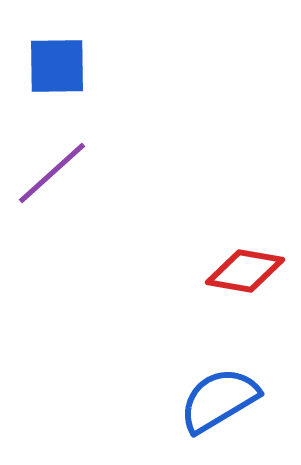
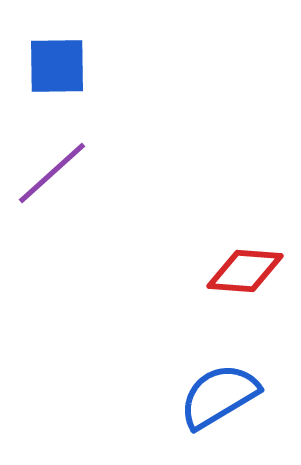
red diamond: rotated 6 degrees counterclockwise
blue semicircle: moved 4 px up
